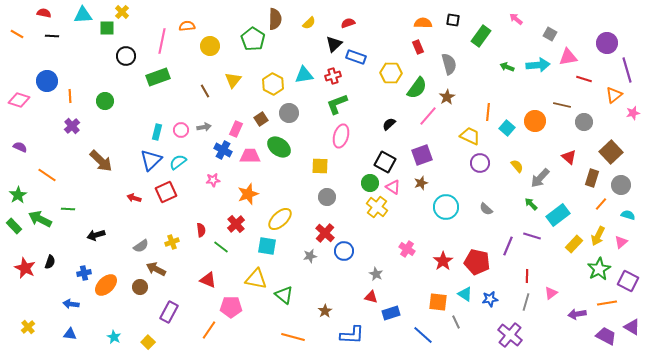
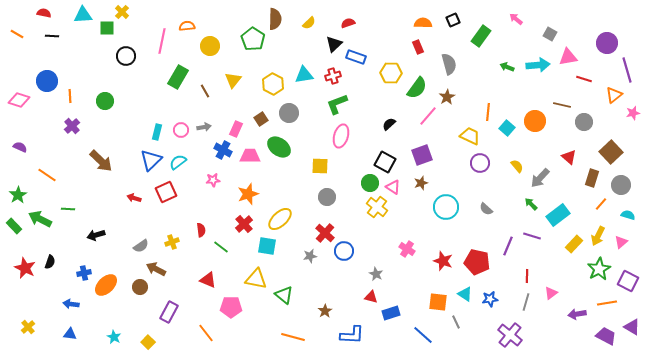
black square at (453, 20): rotated 32 degrees counterclockwise
green rectangle at (158, 77): moved 20 px right; rotated 40 degrees counterclockwise
red cross at (236, 224): moved 8 px right
red star at (443, 261): rotated 18 degrees counterclockwise
orange line at (209, 330): moved 3 px left, 3 px down; rotated 72 degrees counterclockwise
